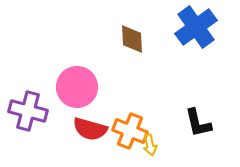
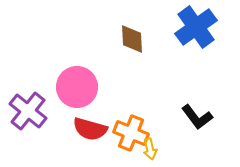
purple cross: rotated 24 degrees clockwise
black L-shape: moved 1 px left, 6 px up; rotated 24 degrees counterclockwise
orange cross: moved 1 px right, 2 px down
yellow arrow: moved 4 px down
